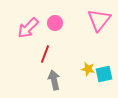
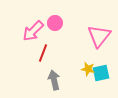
pink triangle: moved 16 px down
pink arrow: moved 5 px right, 3 px down
red line: moved 2 px left, 1 px up
cyan square: moved 3 px left, 1 px up
